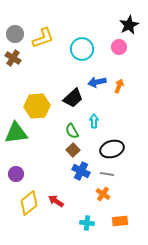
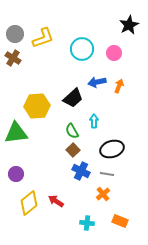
pink circle: moved 5 px left, 6 px down
orange cross: rotated 16 degrees clockwise
orange rectangle: rotated 28 degrees clockwise
